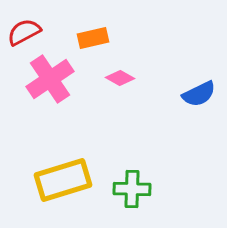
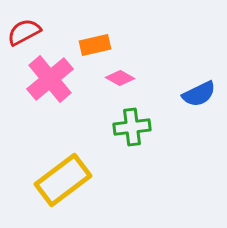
orange rectangle: moved 2 px right, 7 px down
pink cross: rotated 6 degrees counterclockwise
yellow rectangle: rotated 20 degrees counterclockwise
green cross: moved 62 px up; rotated 9 degrees counterclockwise
